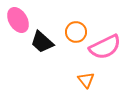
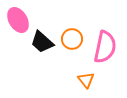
orange circle: moved 4 px left, 7 px down
pink semicircle: rotated 52 degrees counterclockwise
